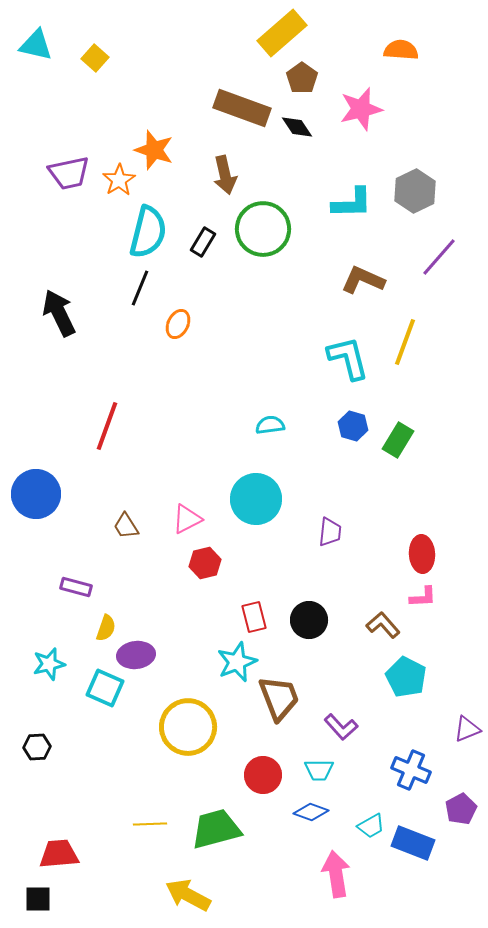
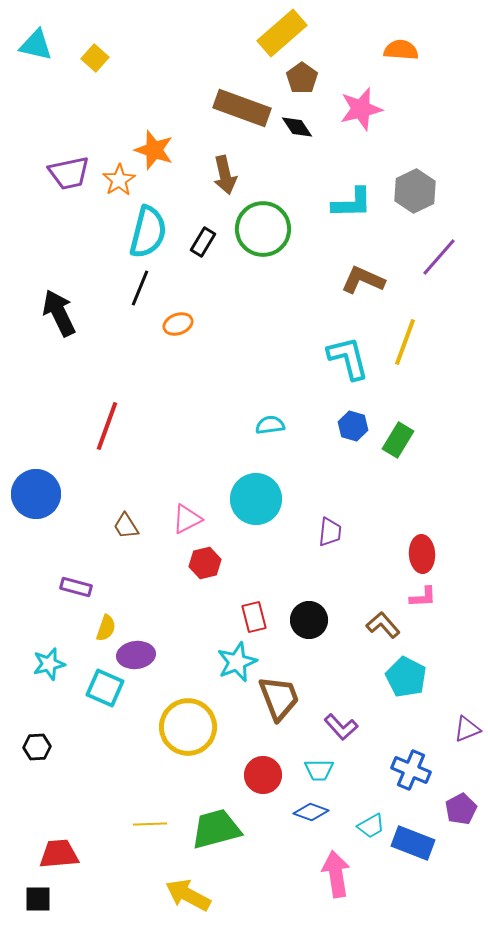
orange ellipse at (178, 324): rotated 44 degrees clockwise
